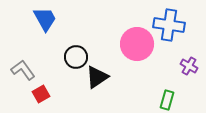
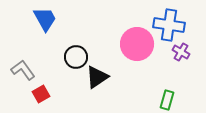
purple cross: moved 8 px left, 14 px up
